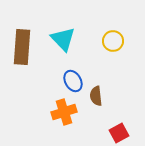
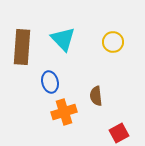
yellow circle: moved 1 px down
blue ellipse: moved 23 px left, 1 px down; rotated 15 degrees clockwise
